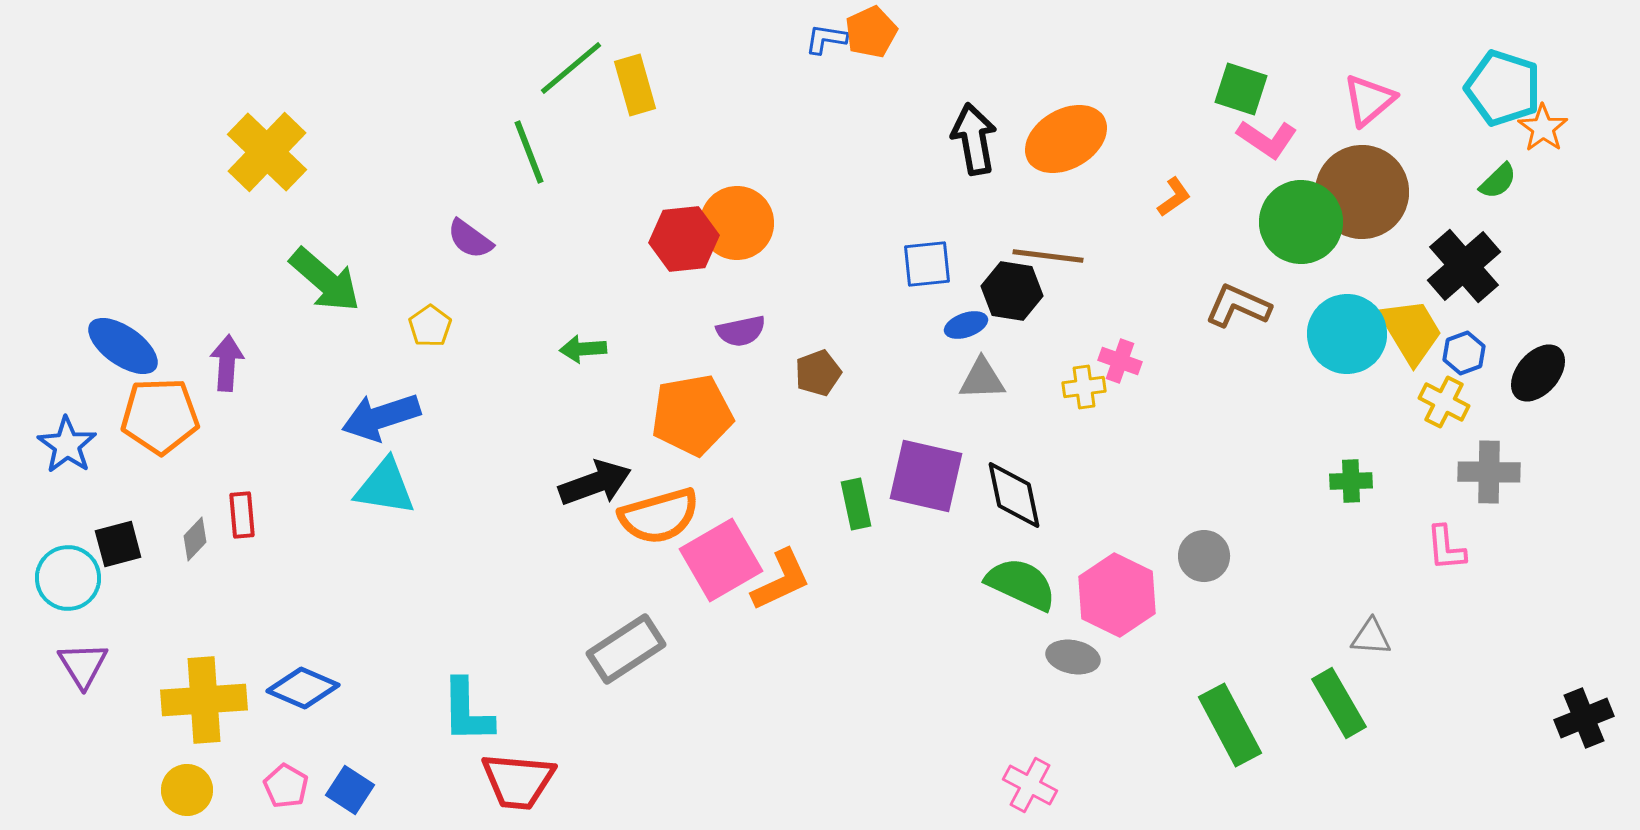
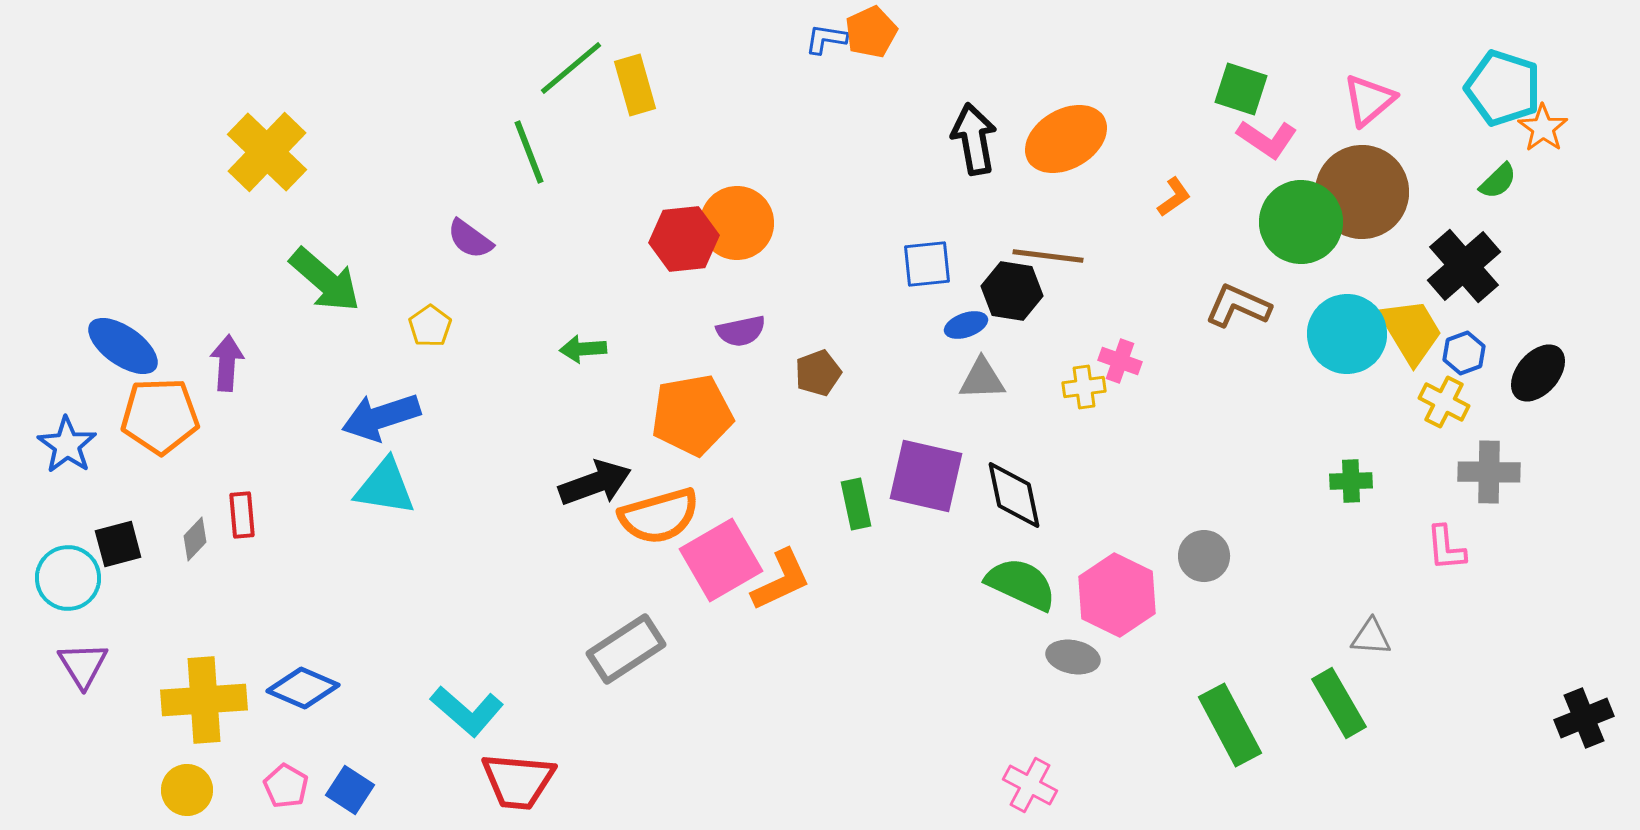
cyan L-shape at (467, 711): rotated 48 degrees counterclockwise
